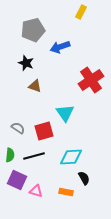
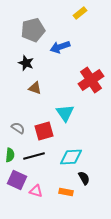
yellow rectangle: moved 1 px left, 1 px down; rotated 24 degrees clockwise
brown triangle: moved 2 px down
